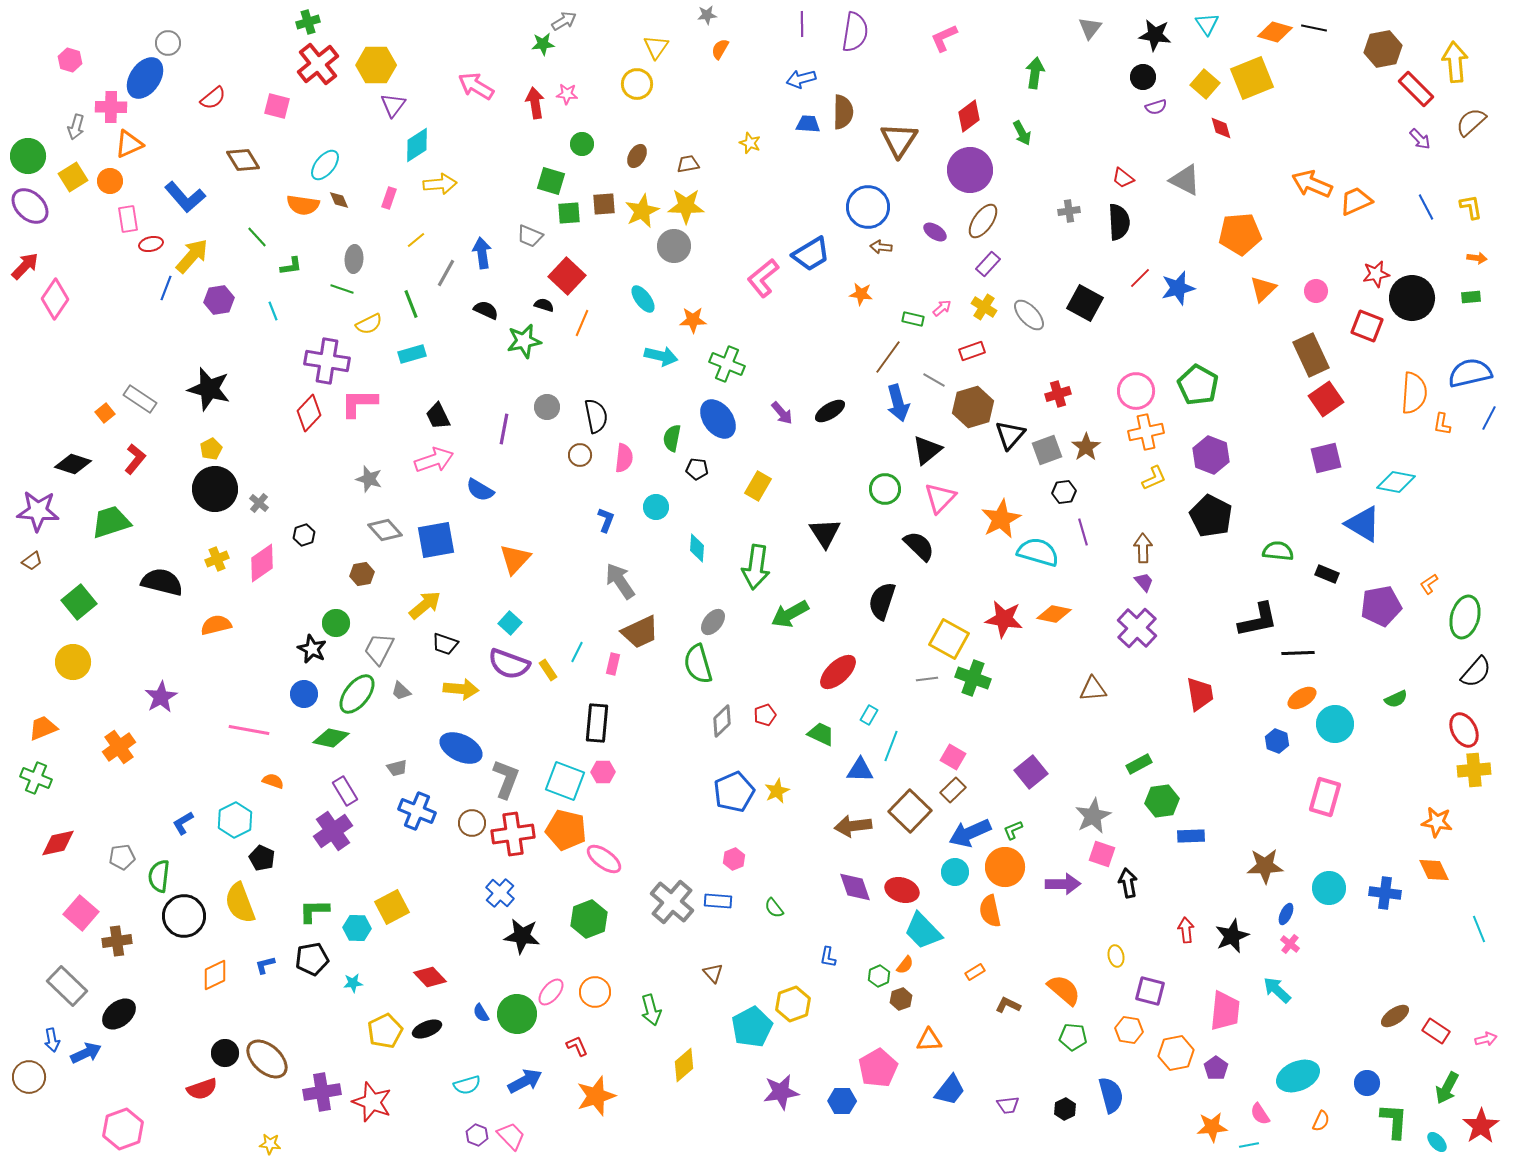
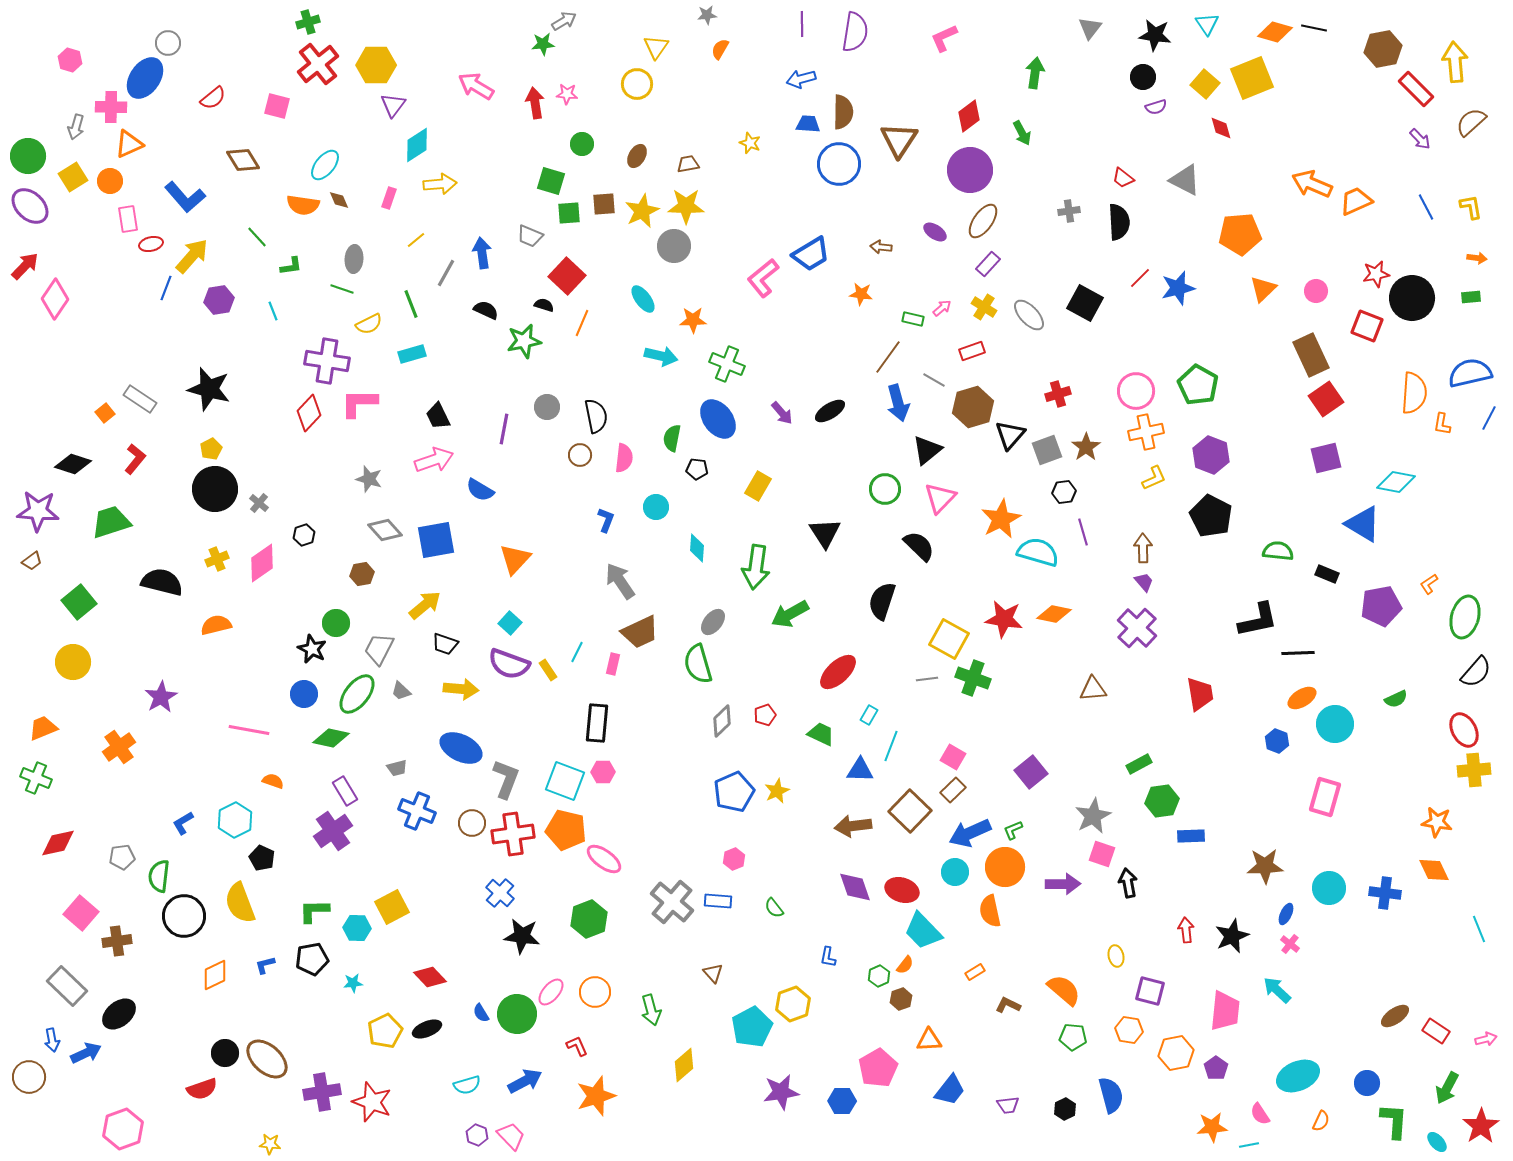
blue circle at (868, 207): moved 29 px left, 43 px up
